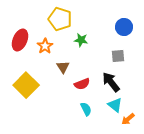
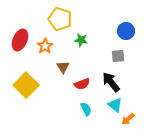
blue circle: moved 2 px right, 4 px down
